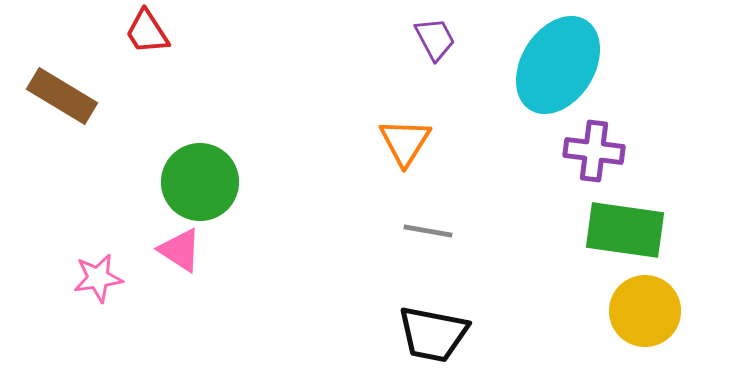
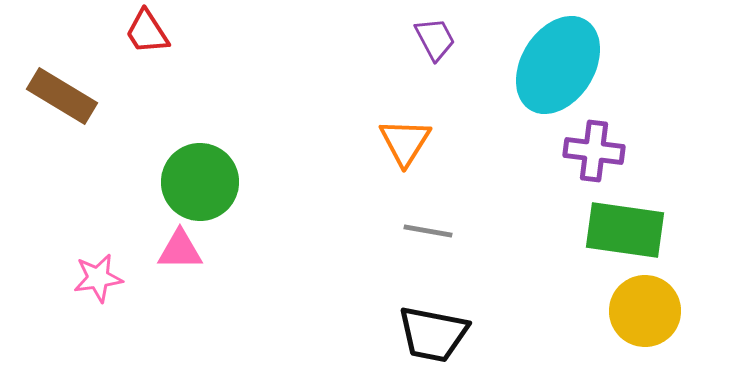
pink triangle: rotated 33 degrees counterclockwise
